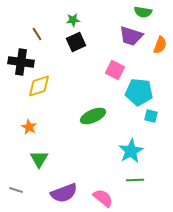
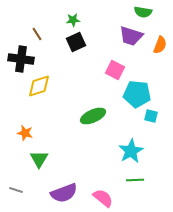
black cross: moved 3 px up
cyan pentagon: moved 2 px left, 2 px down
orange star: moved 4 px left, 6 px down; rotated 14 degrees counterclockwise
